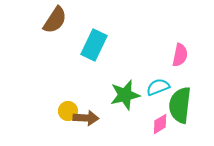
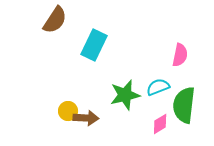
green semicircle: moved 4 px right
